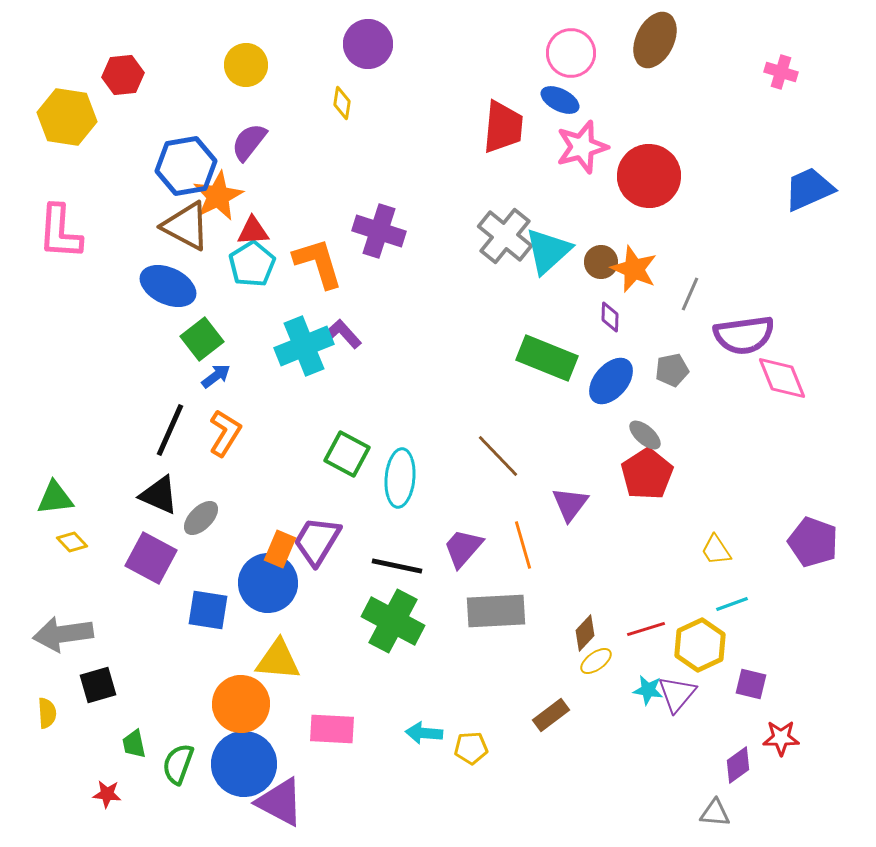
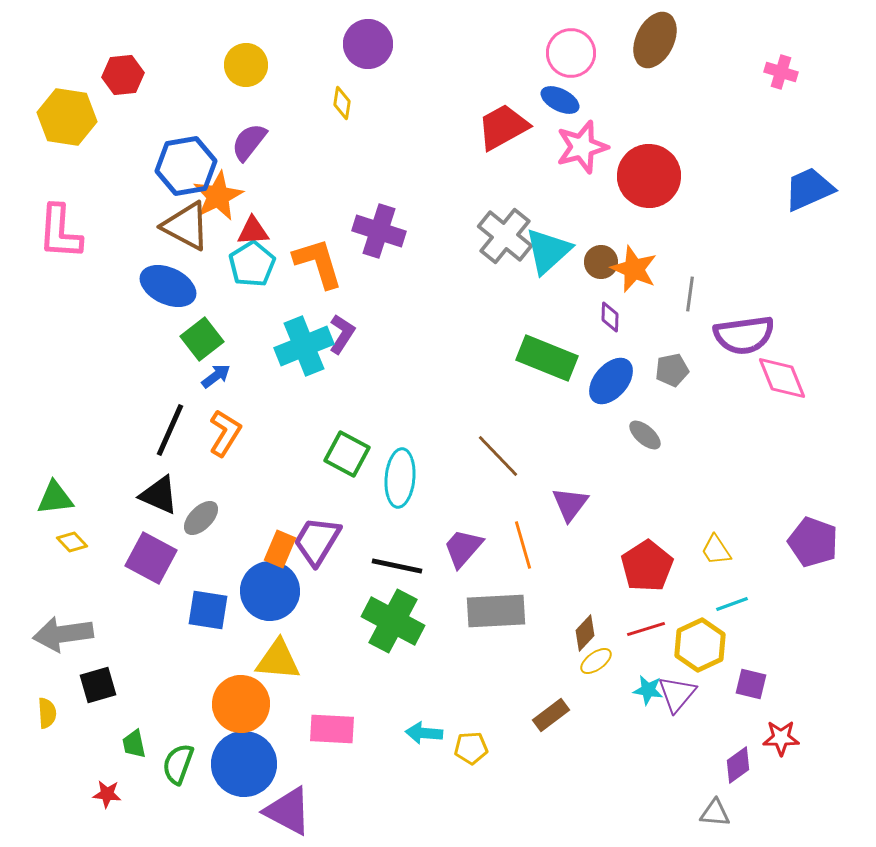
red trapezoid at (503, 127): rotated 124 degrees counterclockwise
gray line at (690, 294): rotated 16 degrees counterclockwise
purple L-shape at (342, 334): rotated 75 degrees clockwise
red pentagon at (647, 474): moved 92 px down
blue circle at (268, 583): moved 2 px right, 8 px down
purple triangle at (280, 802): moved 8 px right, 9 px down
